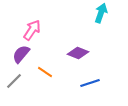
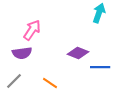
cyan arrow: moved 2 px left
purple semicircle: moved 1 px right, 1 px up; rotated 138 degrees counterclockwise
orange line: moved 5 px right, 11 px down
blue line: moved 10 px right, 16 px up; rotated 18 degrees clockwise
